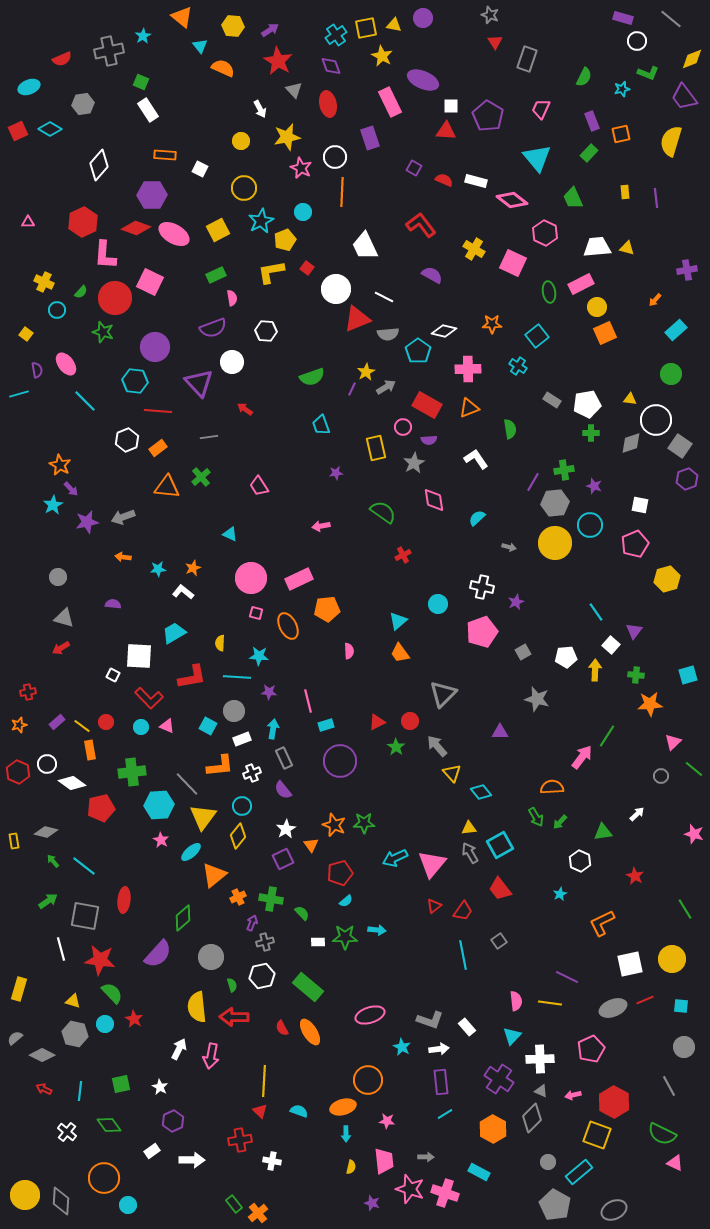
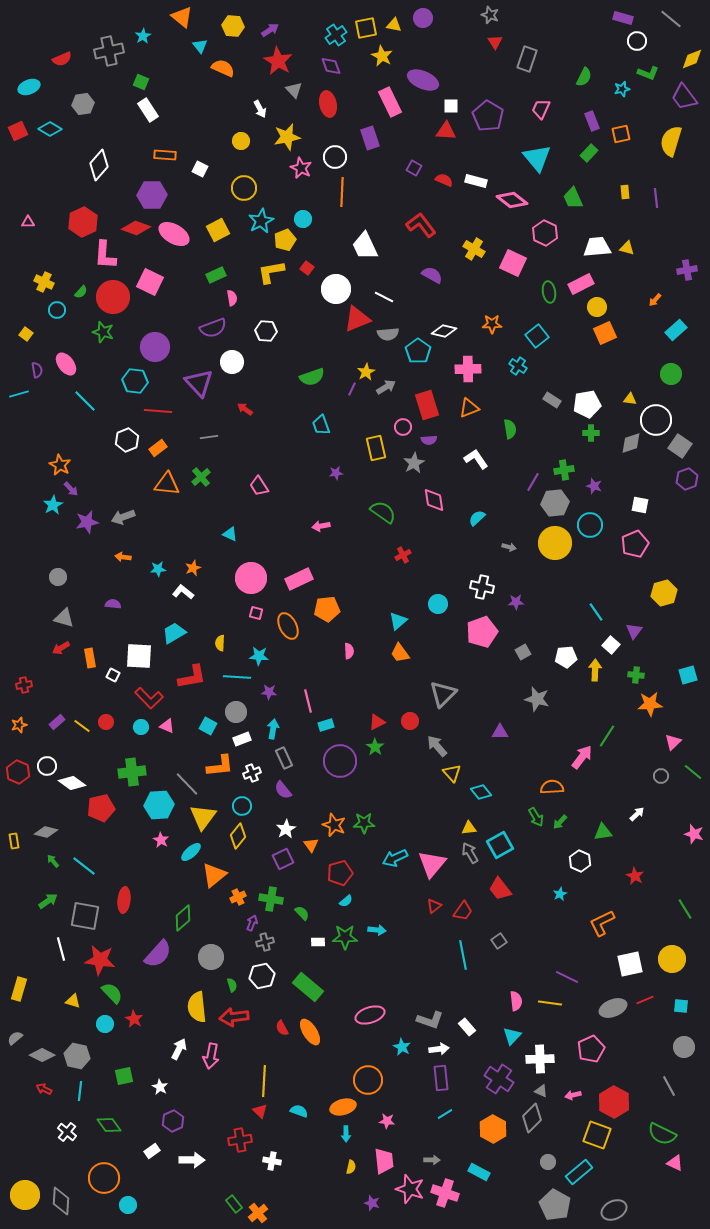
cyan circle at (303, 212): moved 7 px down
red circle at (115, 298): moved 2 px left, 1 px up
red rectangle at (427, 405): rotated 44 degrees clockwise
orange triangle at (167, 487): moved 3 px up
yellow hexagon at (667, 579): moved 3 px left, 14 px down
purple star at (516, 602): rotated 21 degrees clockwise
red cross at (28, 692): moved 4 px left, 7 px up
gray circle at (234, 711): moved 2 px right, 1 px down
green star at (396, 747): moved 21 px left
orange rectangle at (90, 750): moved 92 px up
white circle at (47, 764): moved 2 px down
green line at (694, 769): moved 1 px left, 3 px down
red arrow at (234, 1017): rotated 8 degrees counterclockwise
gray hexagon at (75, 1034): moved 2 px right, 22 px down
purple rectangle at (441, 1082): moved 4 px up
green square at (121, 1084): moved 3 px right, 8 px up
gray arrow at (426, 1157): moved 6 px right, 3 px down
